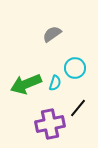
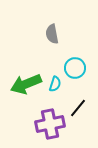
gray semicircle: rotated 66 degrees counterclockwise
cyan semicircle: moved 1 px down
